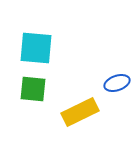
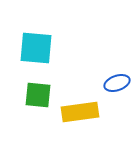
green square: moved 5 px right, 6 px down
yellow rectangle: rotated 18 degrees clockwise
